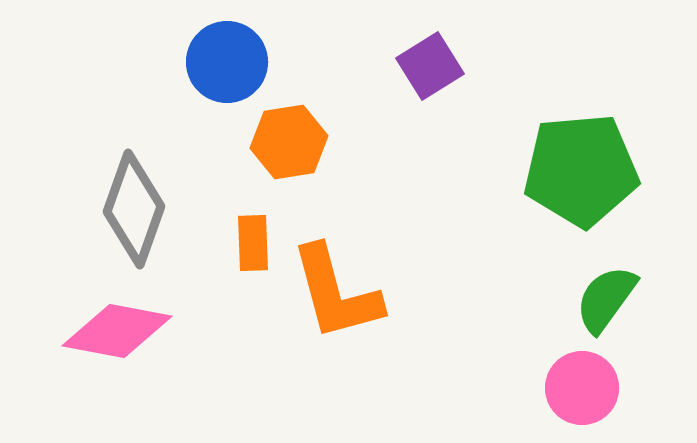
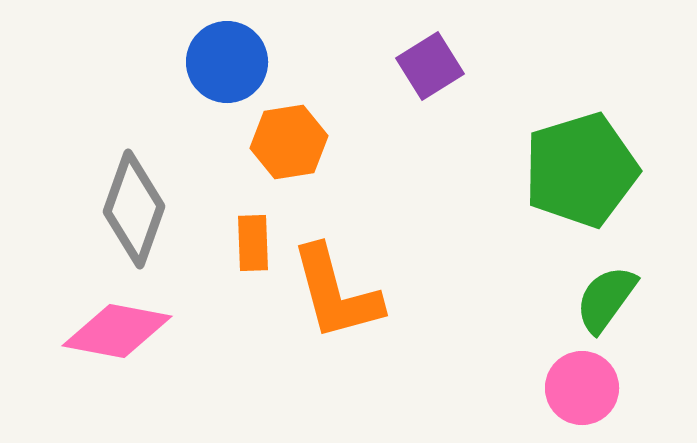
green pentagon: rotated 12 degrees counterclockwise
